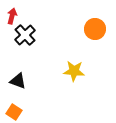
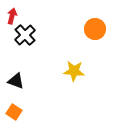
black triangle: moved 2 px left
